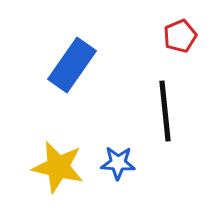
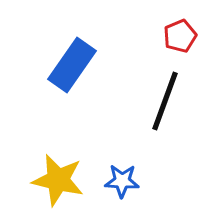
black line: moved 10 px up; rotated 26 degrees clockwise
blue star: moved 4 px right, 18 px down
yellow star: moved 13 px down
